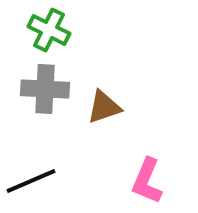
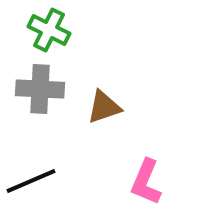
gray cross: moved 5 px left
pink L-shape: moved 1 px left, 1 px down
